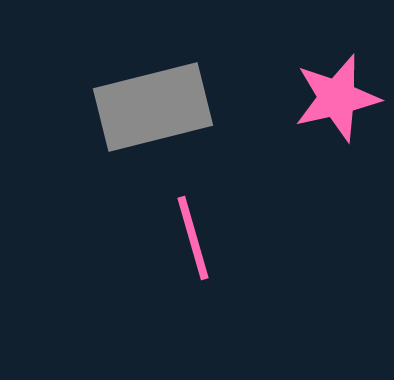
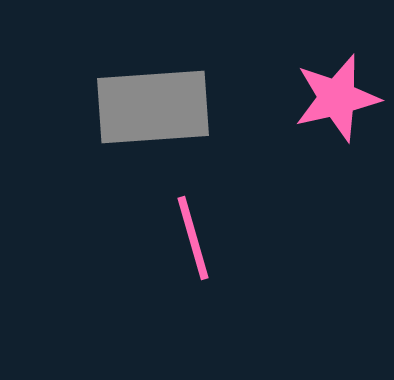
gray rectangle: rotated 10 degrees clockwise
